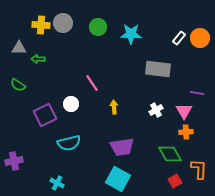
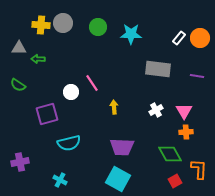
purple line: moved 17 px up
white circle: moved 12 px up
purple square: moved 2 px right, 1 px up; rotated 10 degrees clockwise
purple trapezoid: rotated 10 degrees clockwise
purple cross: moved 6 px right, 1 px down
cyan cross: moved 3 px right, 3 px up
